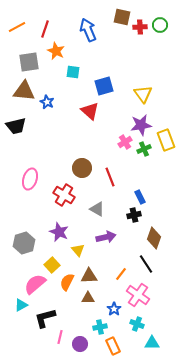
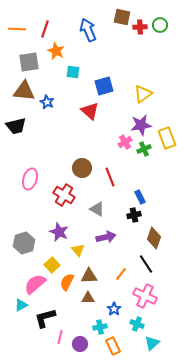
orange line at (17, 27): moved 2 px down; rotated 30 degrees clockwise
yellow triangle at (143, 94): rotated 30 degrees clockwise
yellow rectangle at (166, 140): moved 1 px right, 2 px up
pink cross at (138, 295): moved 7 px right, 1 px down; rotated 10 degrees counterclockwise
cyan triangle at (152, 343): rotated 42 degrees counterclockwise
